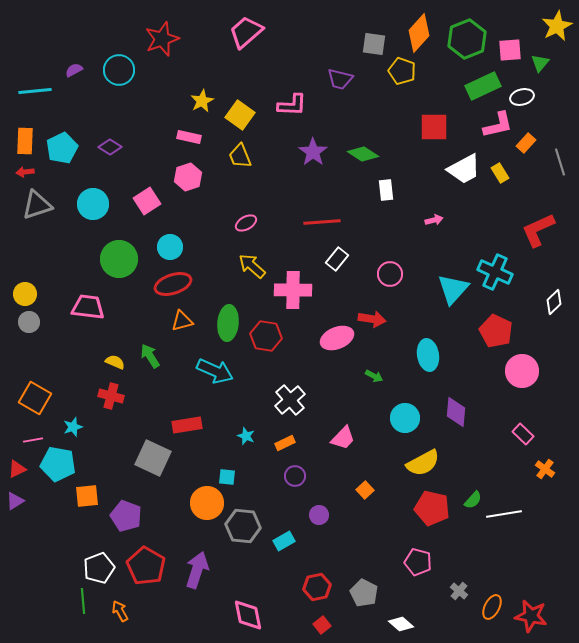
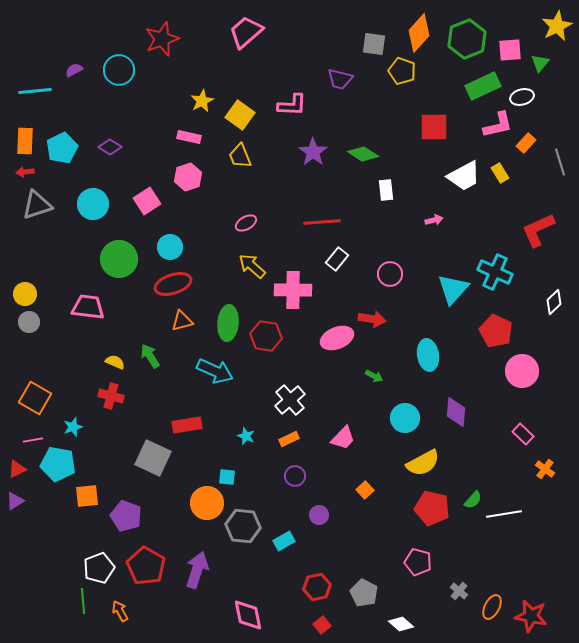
white trapezoid at (464, 169): moved 7 px down
orange rectangle at (285, 443): moved 4 px right, 4 px up
